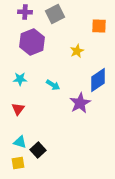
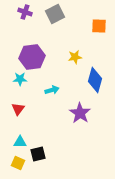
purple cross: rotated 16 degrees clockwise
purple hexagon: moved 15 px down; rotated 15 degrees clockwise
yellow star: moved 2 px left, 6 px down; rotated 16 degrees clockwise
blue diamond: moved 3 px left; rotated 40 degrees counterclockwise
cyan arrow: moved 1 px left, 5 px down; rotated 48 degrees counterclockwise
purple star: moved 10 px down; rotated 10 degrees counterclockwise
cyan triangle: rotated 16 degrees counterclockwise
black square: moved 4 px down; rotated 28 degrees clockwise
yellow square: rotated 32 degrees clockwise
